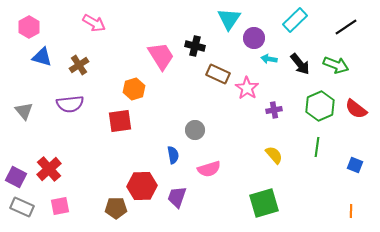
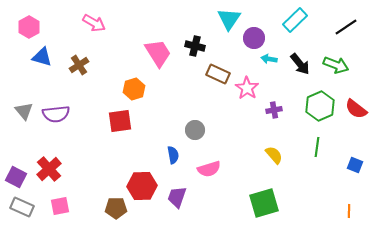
pink trapezoid: moved 3 px left, 3 px up
purple semicircle: moved 14 px left, 10 px down
orange line: moved 2 px left
